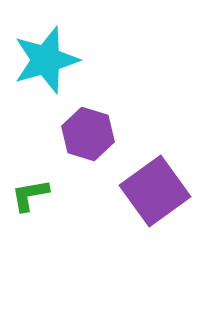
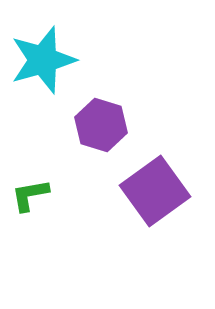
cyan star: moved 3 px left
purple hexagon: moved 13 px right, 9 px up
